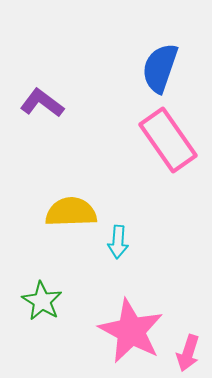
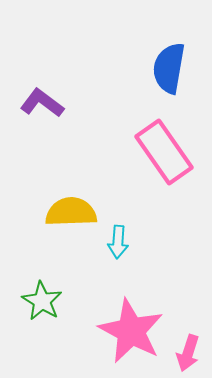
blue semicircle: moved 9 px right; rotated 9 degrees counterclockwise
pink rectangle: moved 4 px left, 12 px down
